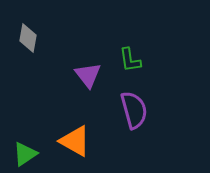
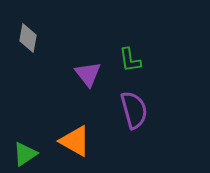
purple triangle: moved 1 px up
